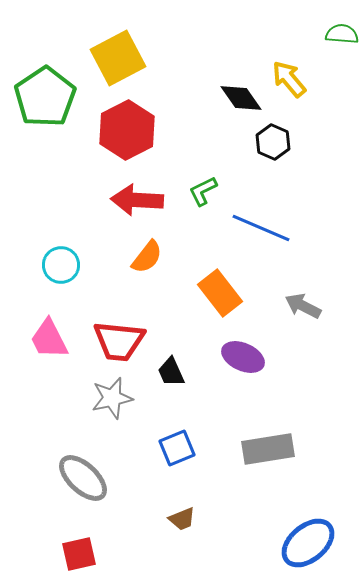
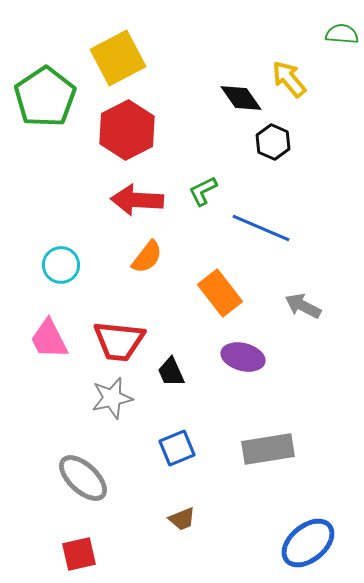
purple ellipse: rotated 9 degrees counterclockwise
